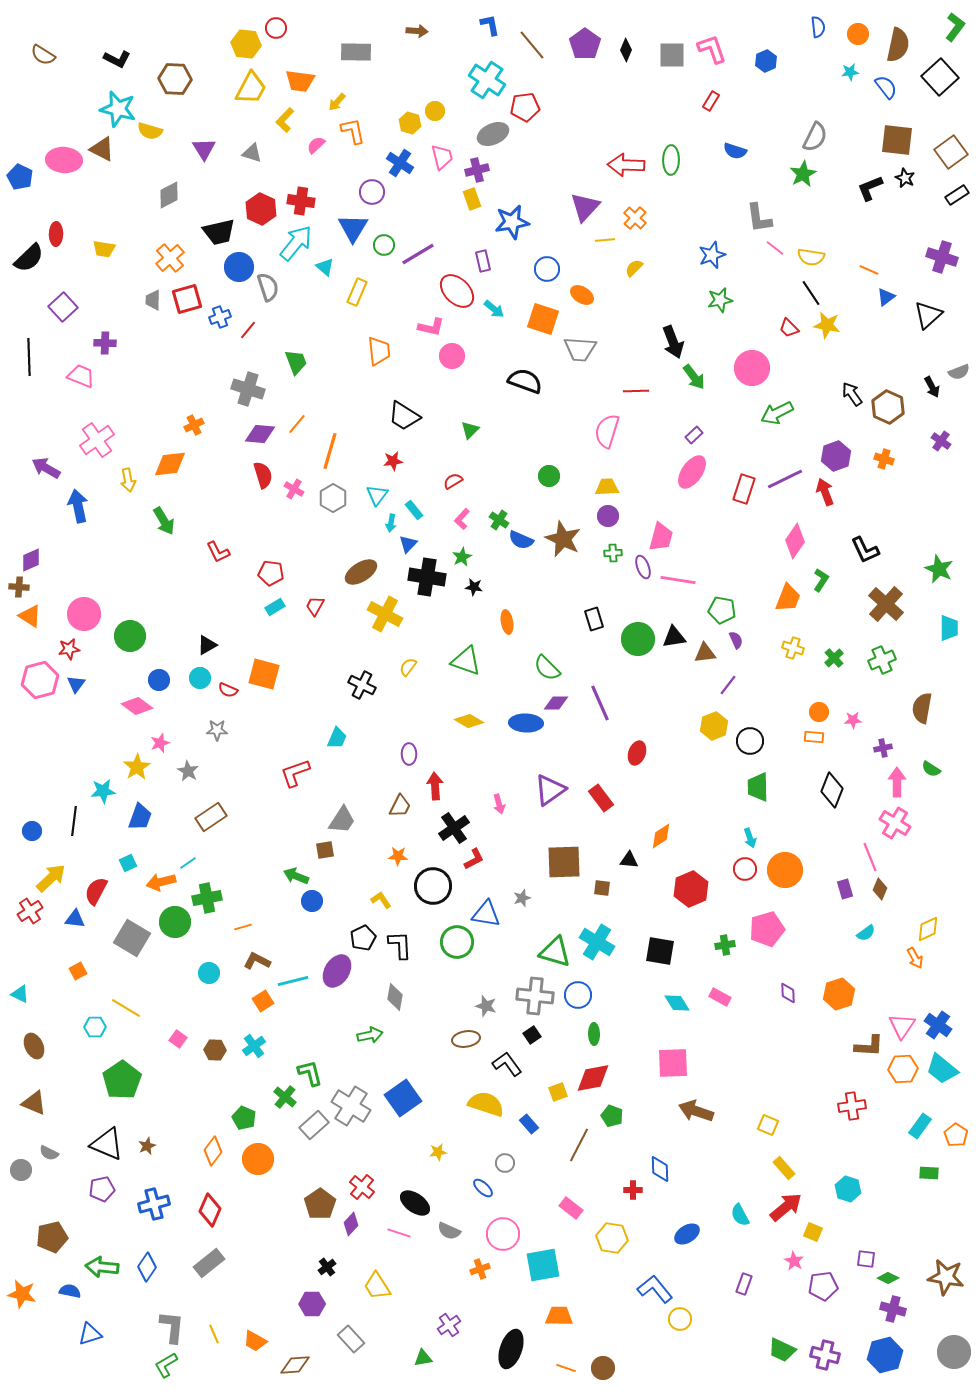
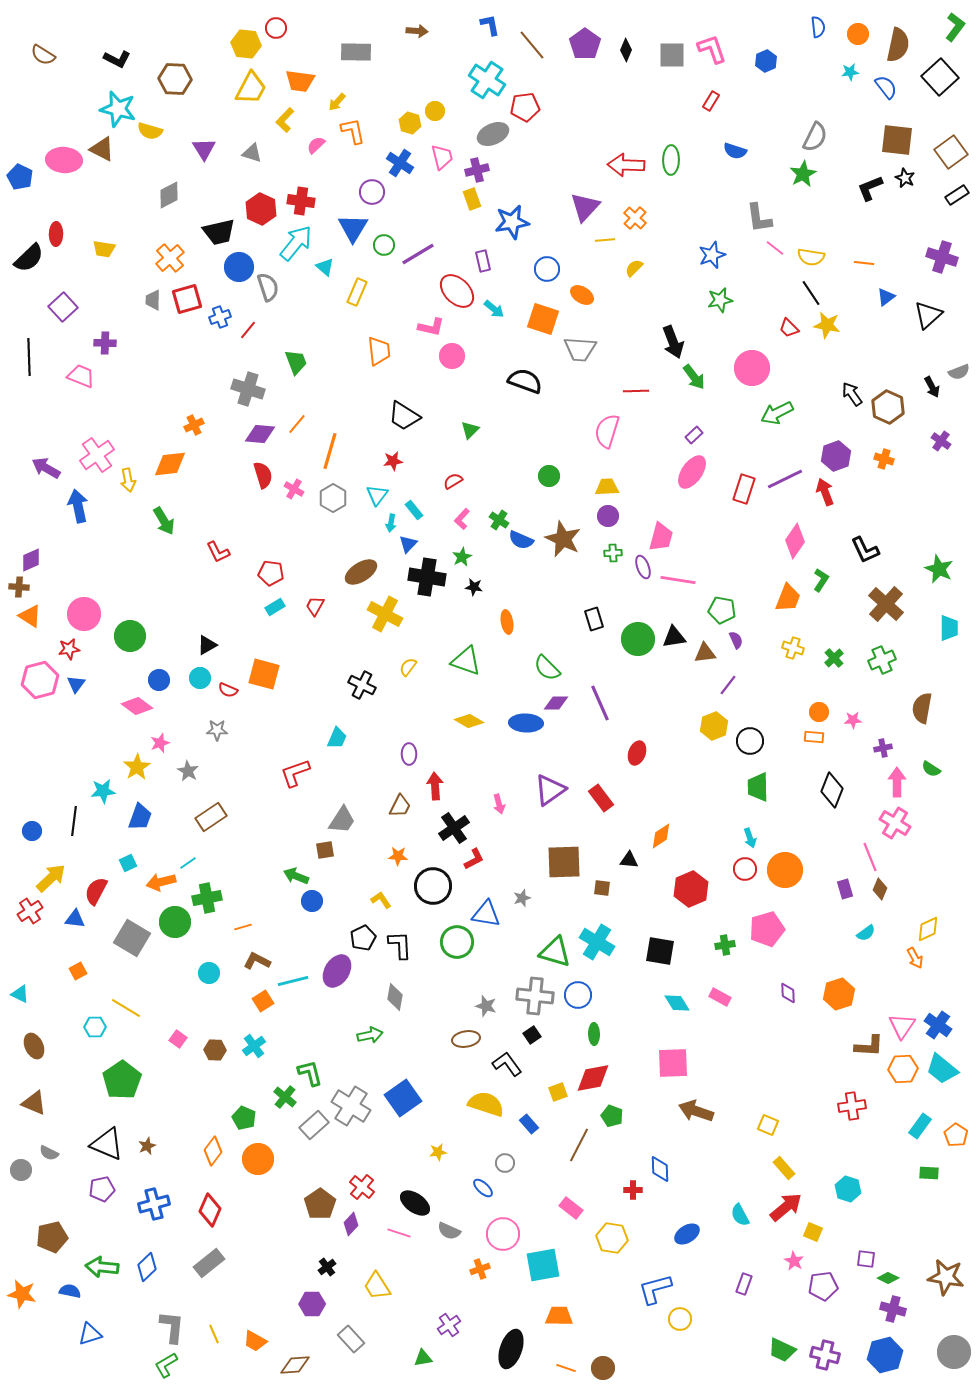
orange line at (869, 270): moved 5 px left, 7 px up; rotated 18 degrees counterclockwise
pink cross at (97, 440): moved 15 px down
blue diamond at (147, 1267): rotated 12 degrees clockwise
blue L-shape at (655, 1289): rotated 66 degrees counterclockwise
